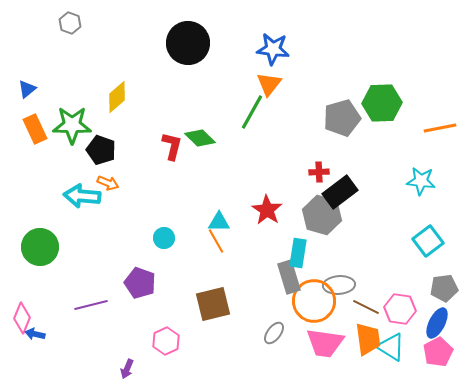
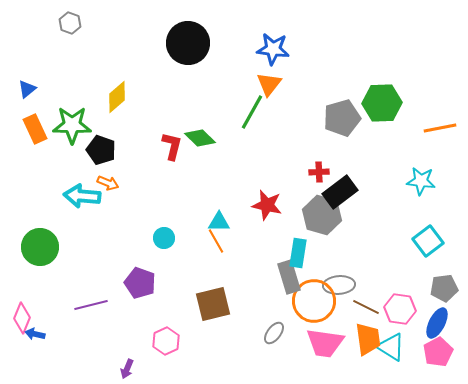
red star at (267, 210): moved 5 px up; rotated 20 degrees counterclockwise
